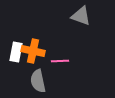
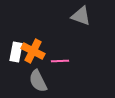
orange cross: rotated 15 degrees clockwise
gray semicircle: rotated 15 degrees counterclockwise
